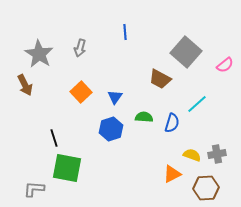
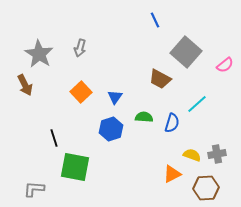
blue line: moved 30 px right, 12 px up; rotated 21 degrees counterclockwise
green square: moved 8 px right, 1 px up
